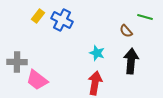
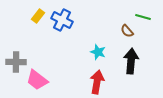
green line: moved 2 px left
brown semicircle: moved 1 px right
cyan star: moved 1 px right, 1 px up
gray cross: moved 1 px left
red arrow: moved 2 px right, 1 px up
